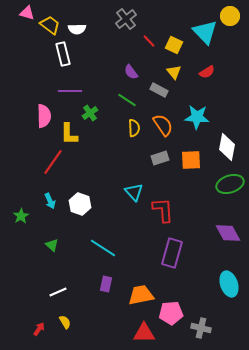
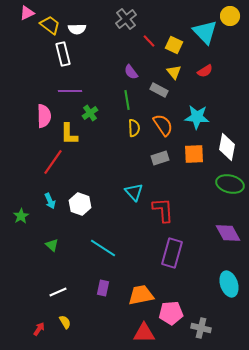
pink triangle at (27, 13): rotated 42 degrees counterclockwise
red semicircle at (207, 72): moved 2 px left, 1 px up
green line at (127, 100): rotated 48 degrees clockwise
orange square at (191, 160): moved 3 px right, 6 px up
green ellipse at (230, 184): rotated 32 degrees clockwise
purple rectangle at (106, 284): moved 3 px left, 4 px down
